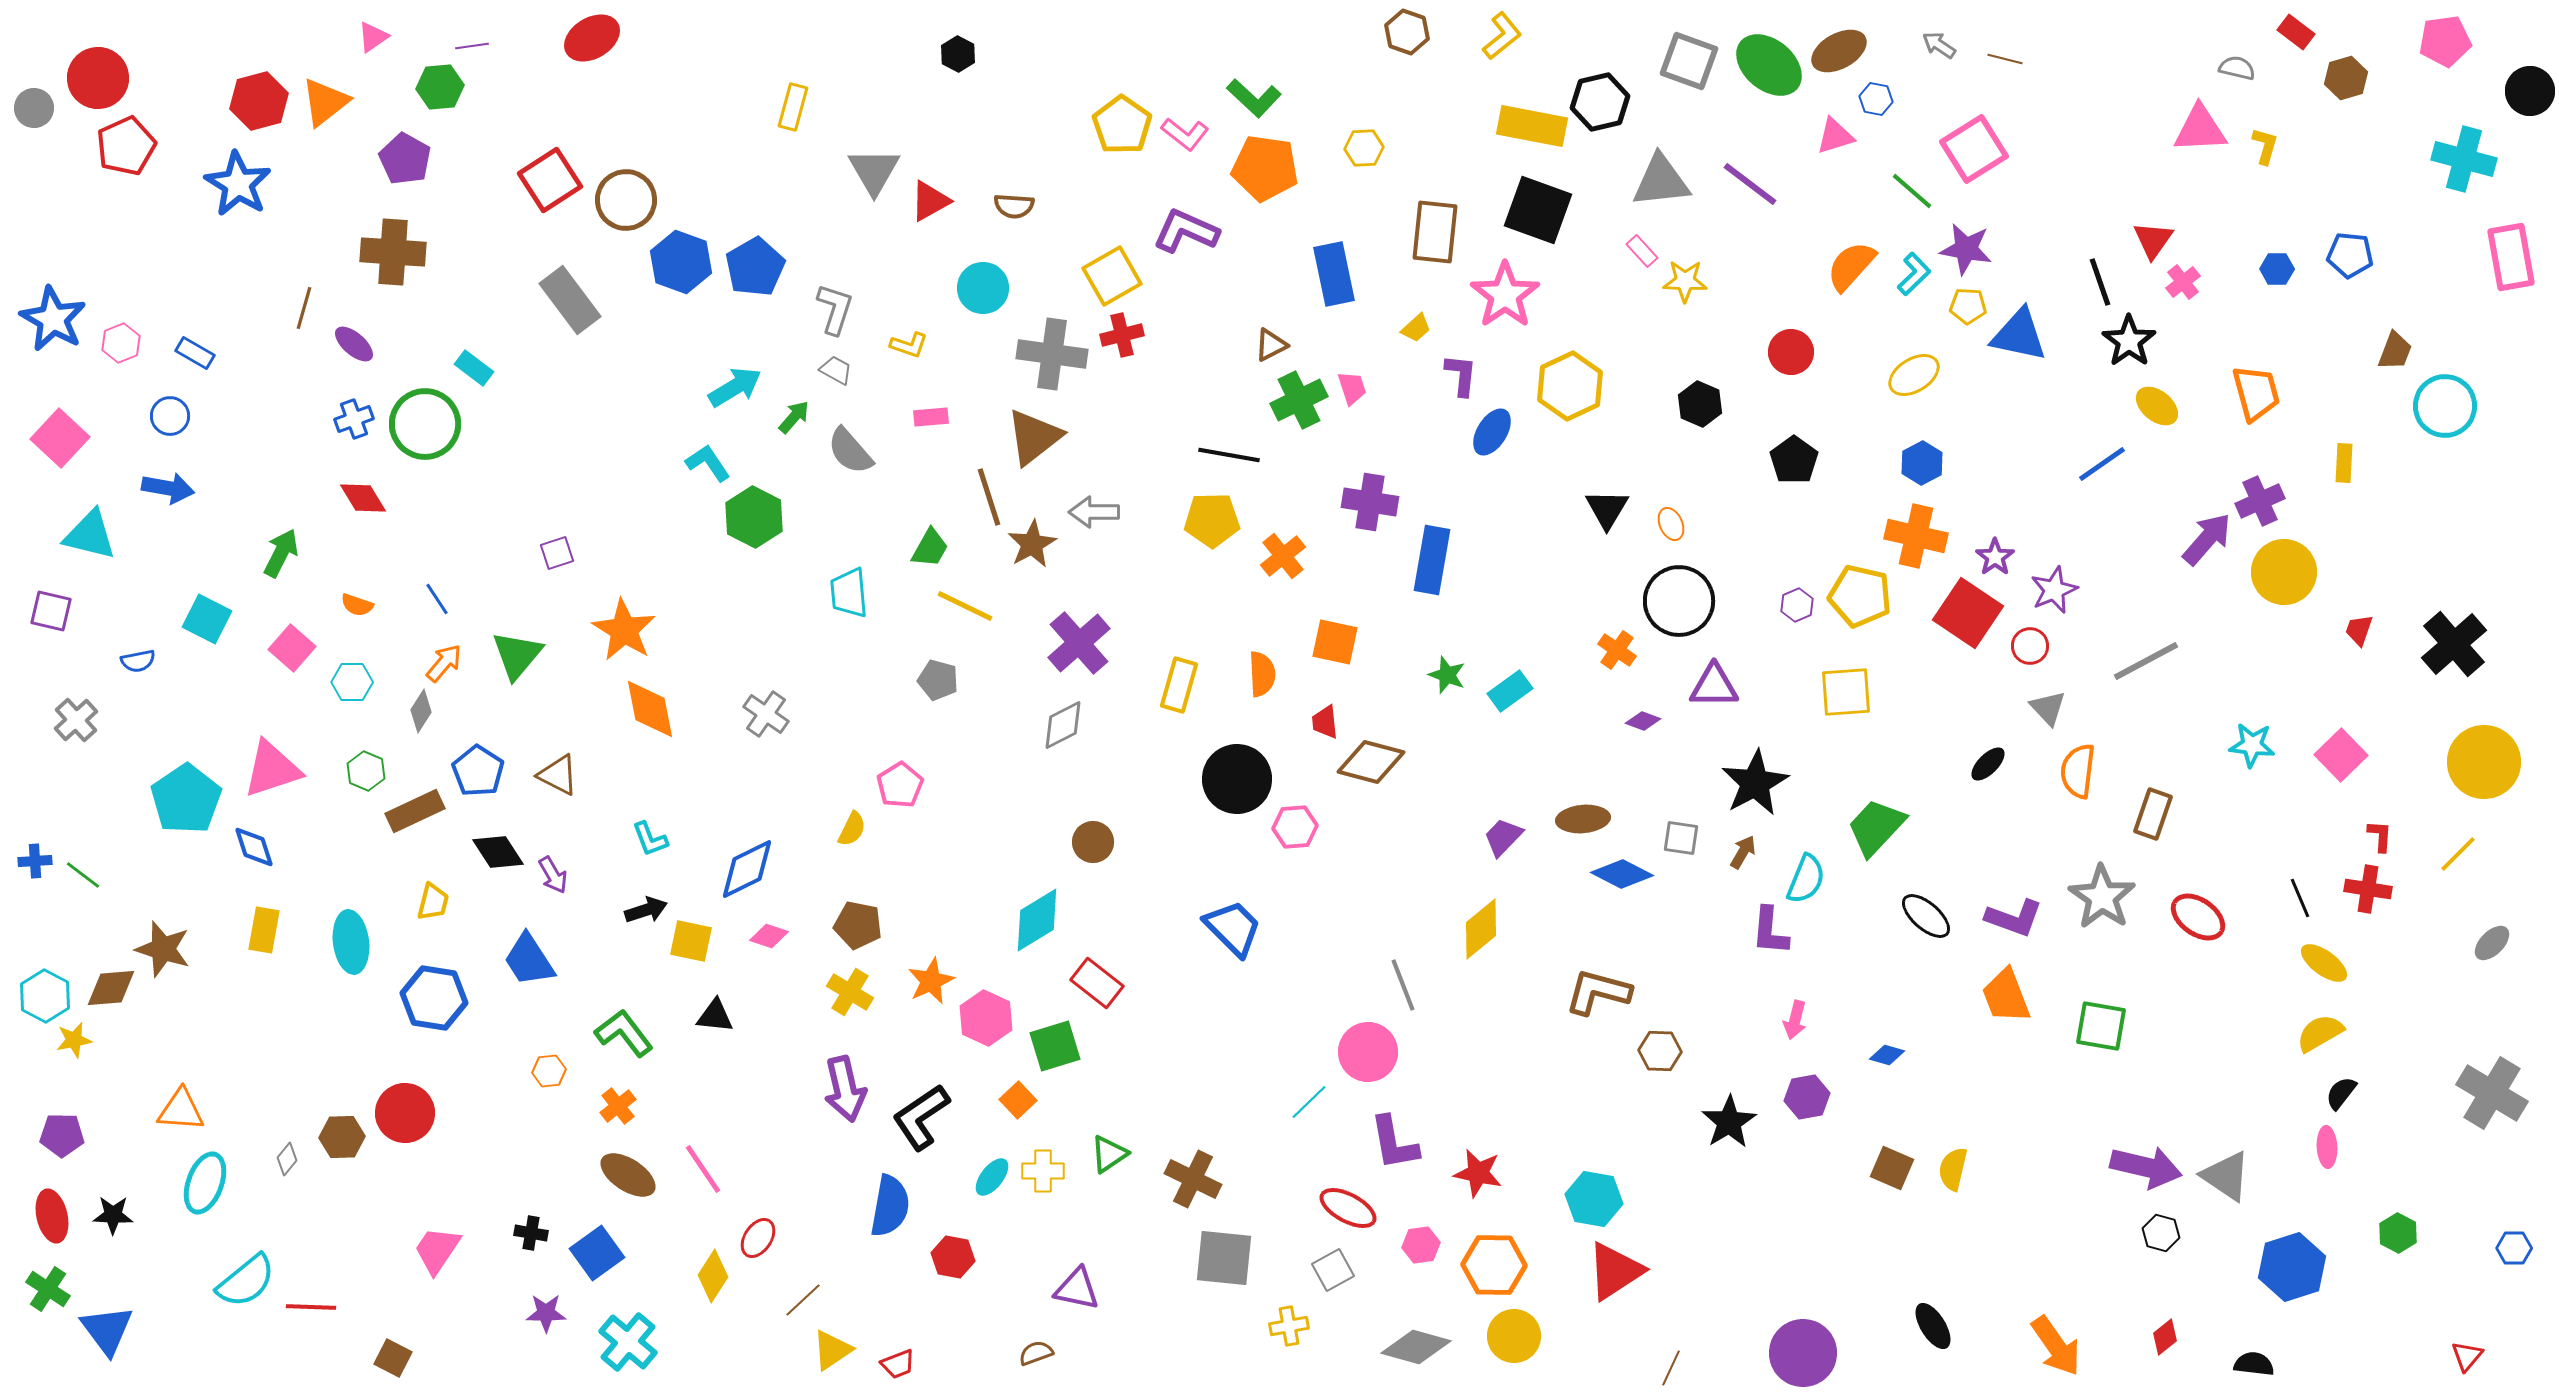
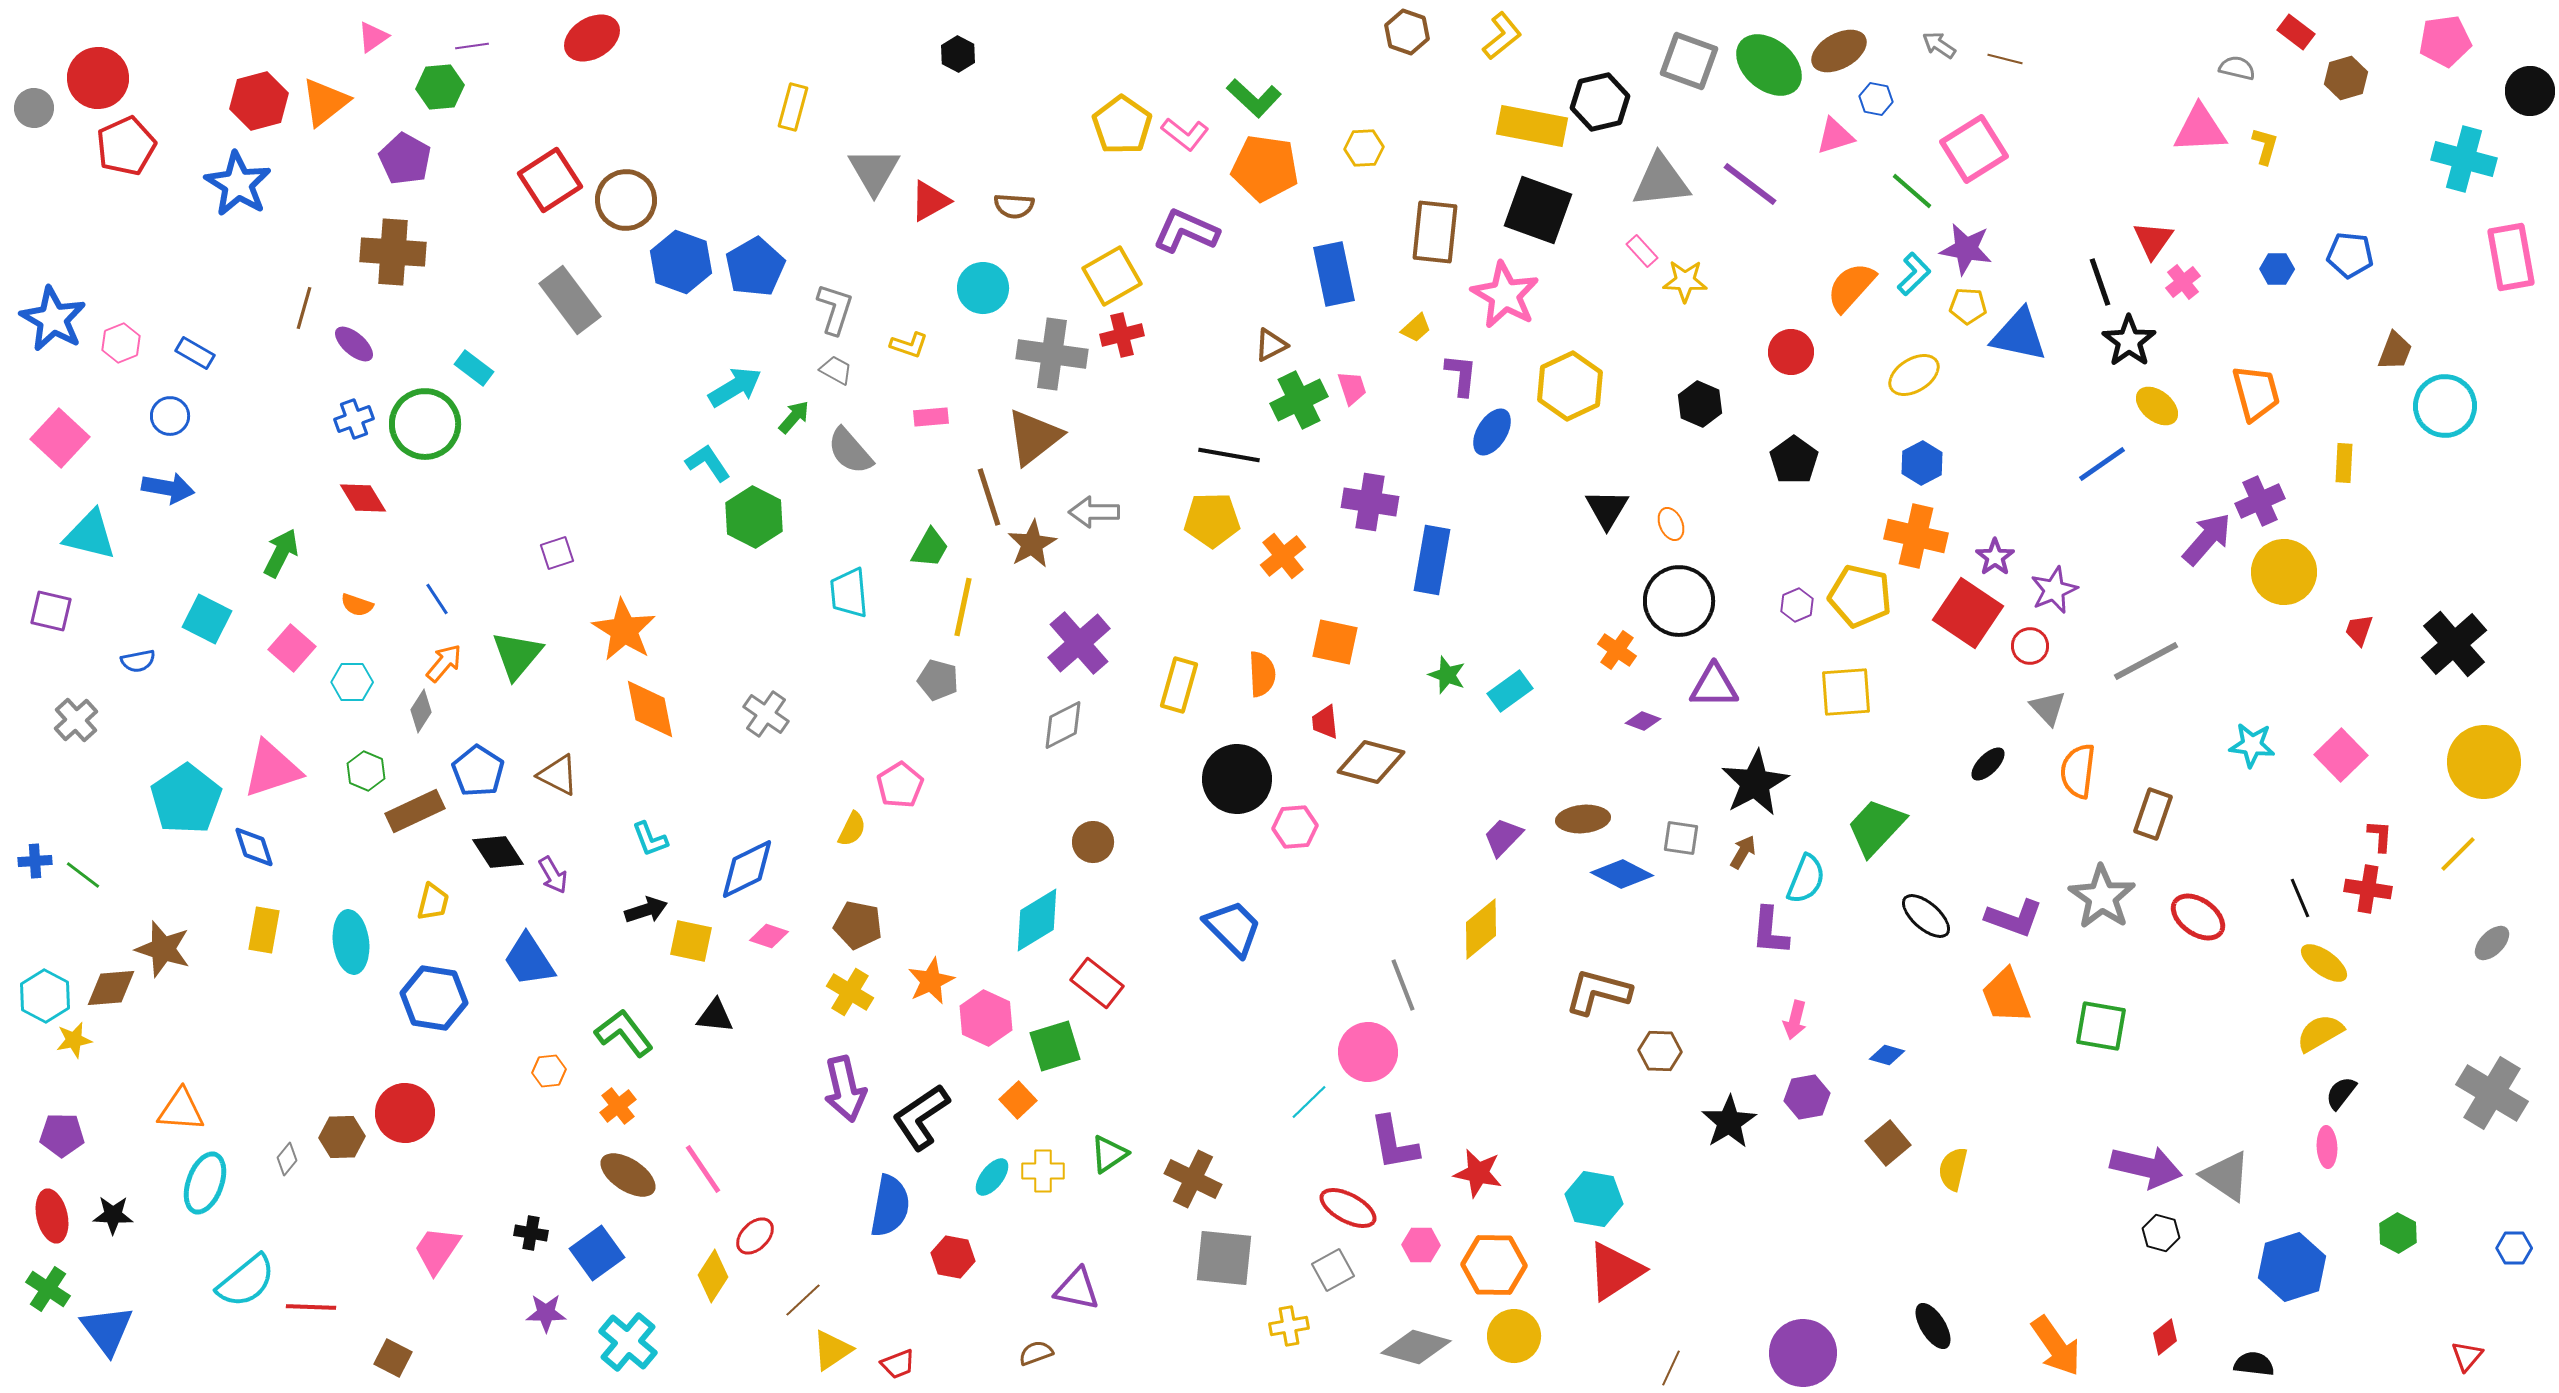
orange semicircle at (1851, 266): moved 21 px down
pink star at (1505, 295): rotated 8 degrees counterclockwise
yellow line at (965, 606): moved 2 px left, 1 px down; rotated 76 degrees clockwise
brown square at (1892, 1168): moved 4 px left, 25 px up; rotated 27 degrees clockwise
red ellipse at (758, 1238): moved 3 px left, 2 px up; rotated 12 degrees clockwise
pink hexagon at (1421, 1245): rotated 9 degrees clockwise
